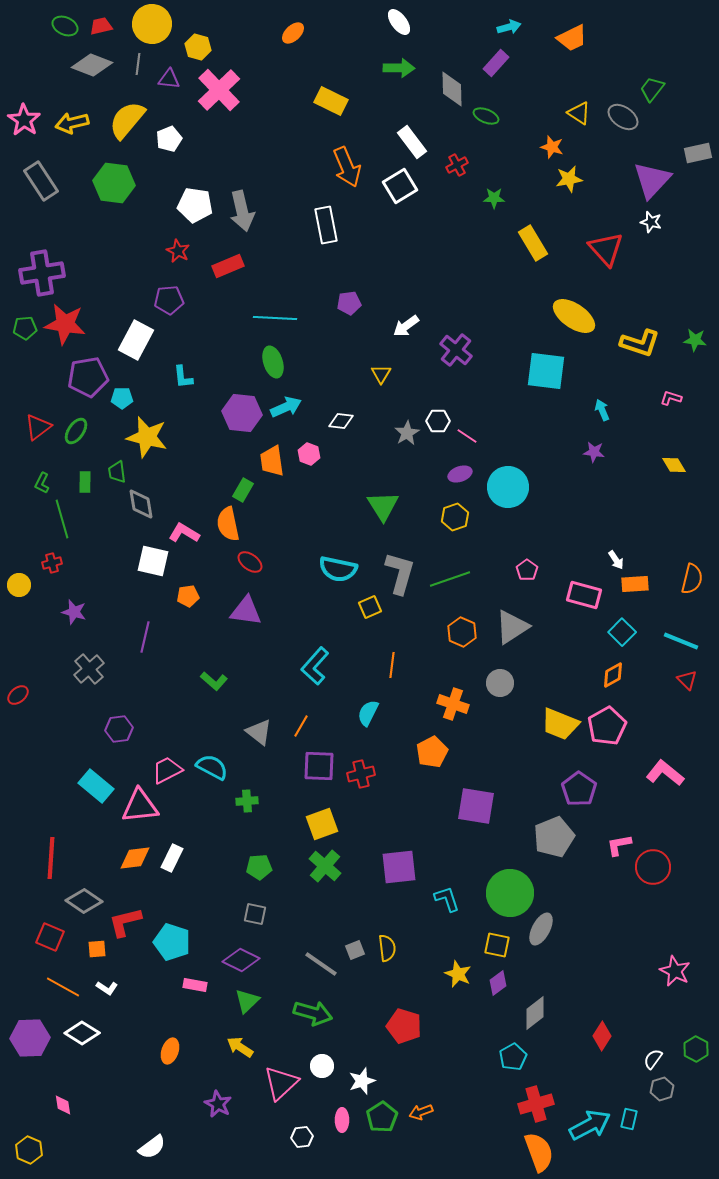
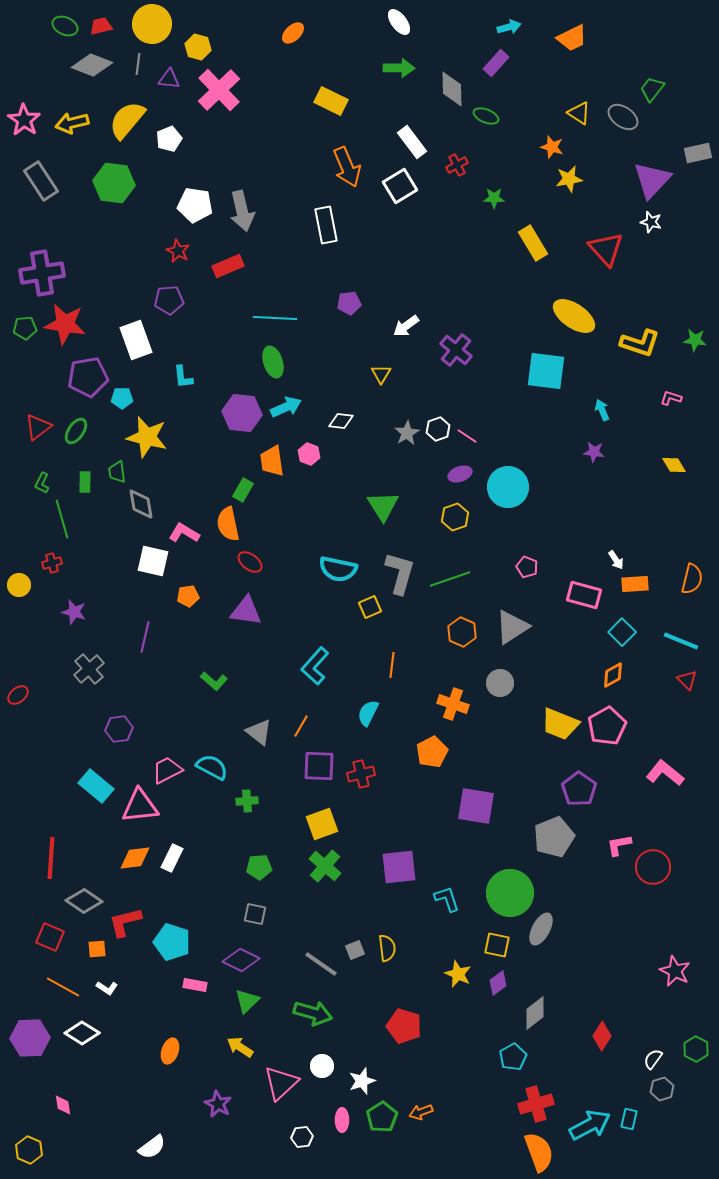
white rectangle at (136, 340): rotated 48 degrees counterclockwise
white hexagon at (438, 421): moved 8 px down; rotated 20 degrees counterclockwise
pink pentagon at (527, 570): moved 3 px up; rotated 15 degrees counterclockwise
